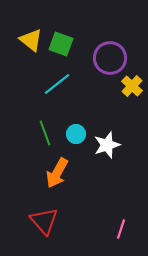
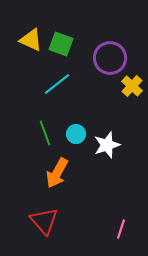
yellow triangle: rotated 15 degrees counterclockwise
